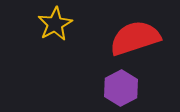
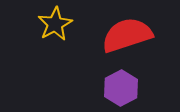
red semicircle: moved 8 px left, 3 px up
